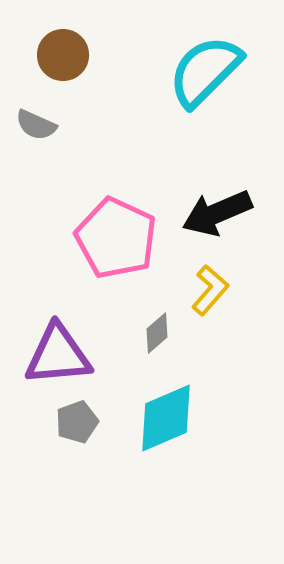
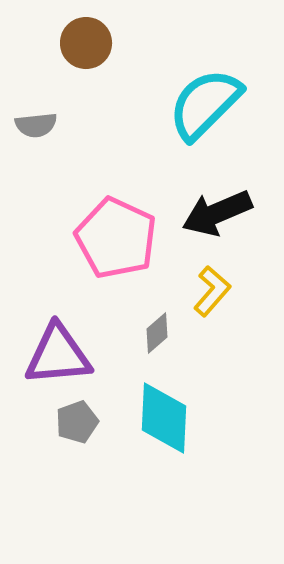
brown circle: moved 23 px right, 12 px up
cyan semicircle: moved 33 px down
gray semicircle: rotated 30 degrees counterclockwise
yellow L-shape: moved 2 px right, 1 px down
cyan diamond: moved 2 px left; rotated 64 degrees counterclockwise
